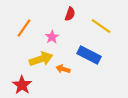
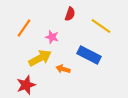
pink star: rotated 24 degrees counterclockwise
yellow arrow: moved 1 px left, 1 px up; rotated 10 degrees counterclockwise
red star: moved 4 px right; rotated 18 degrees clockwise
